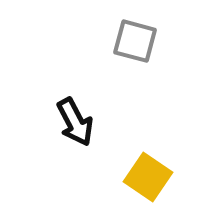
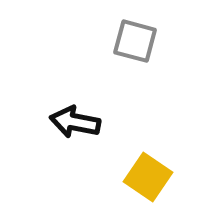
black arrow: rotated 129 degrees clockwise
